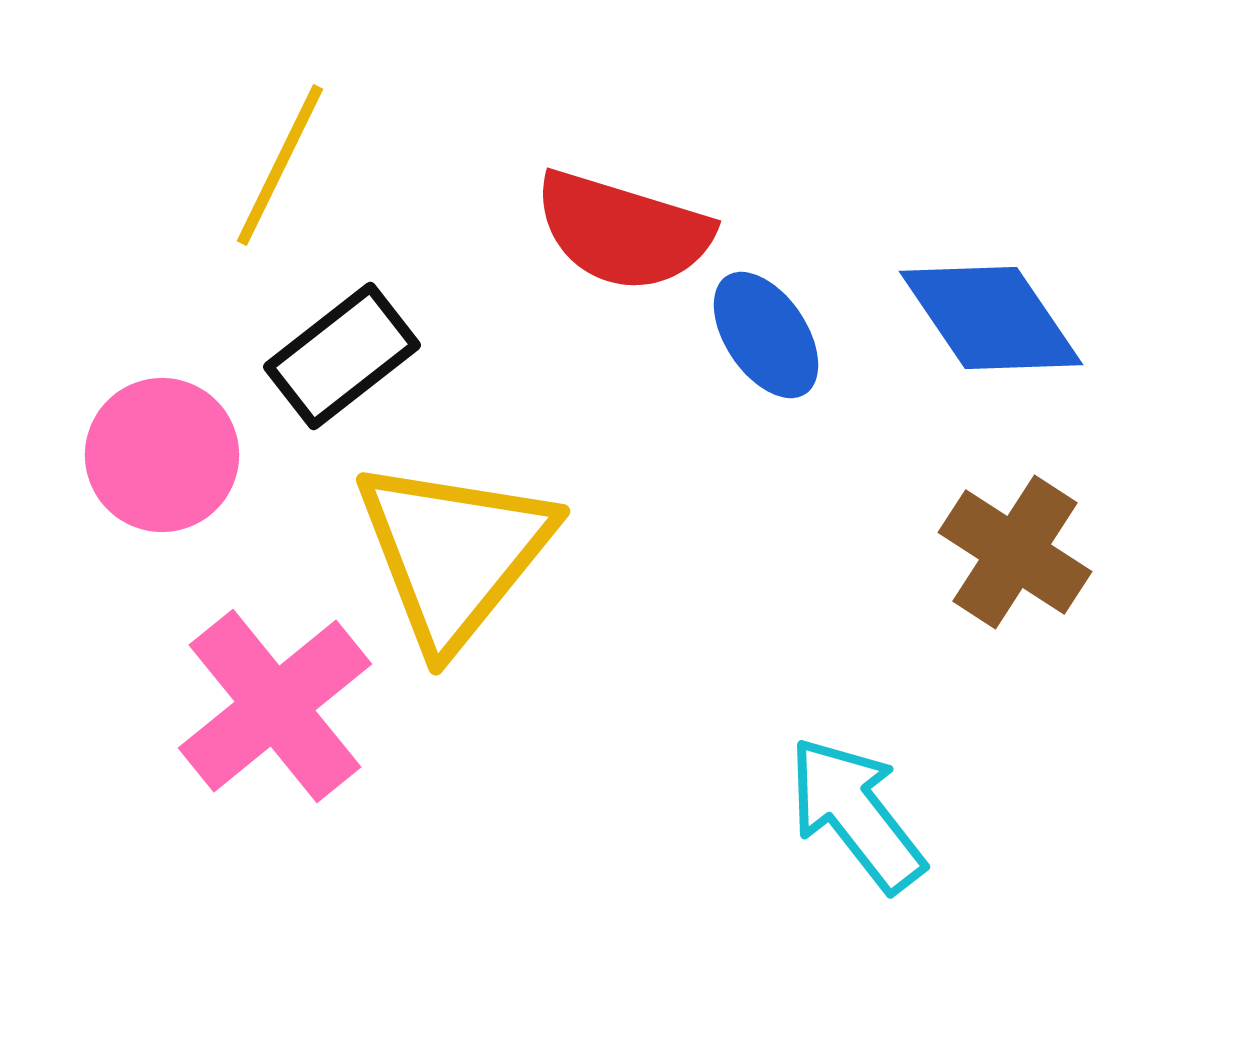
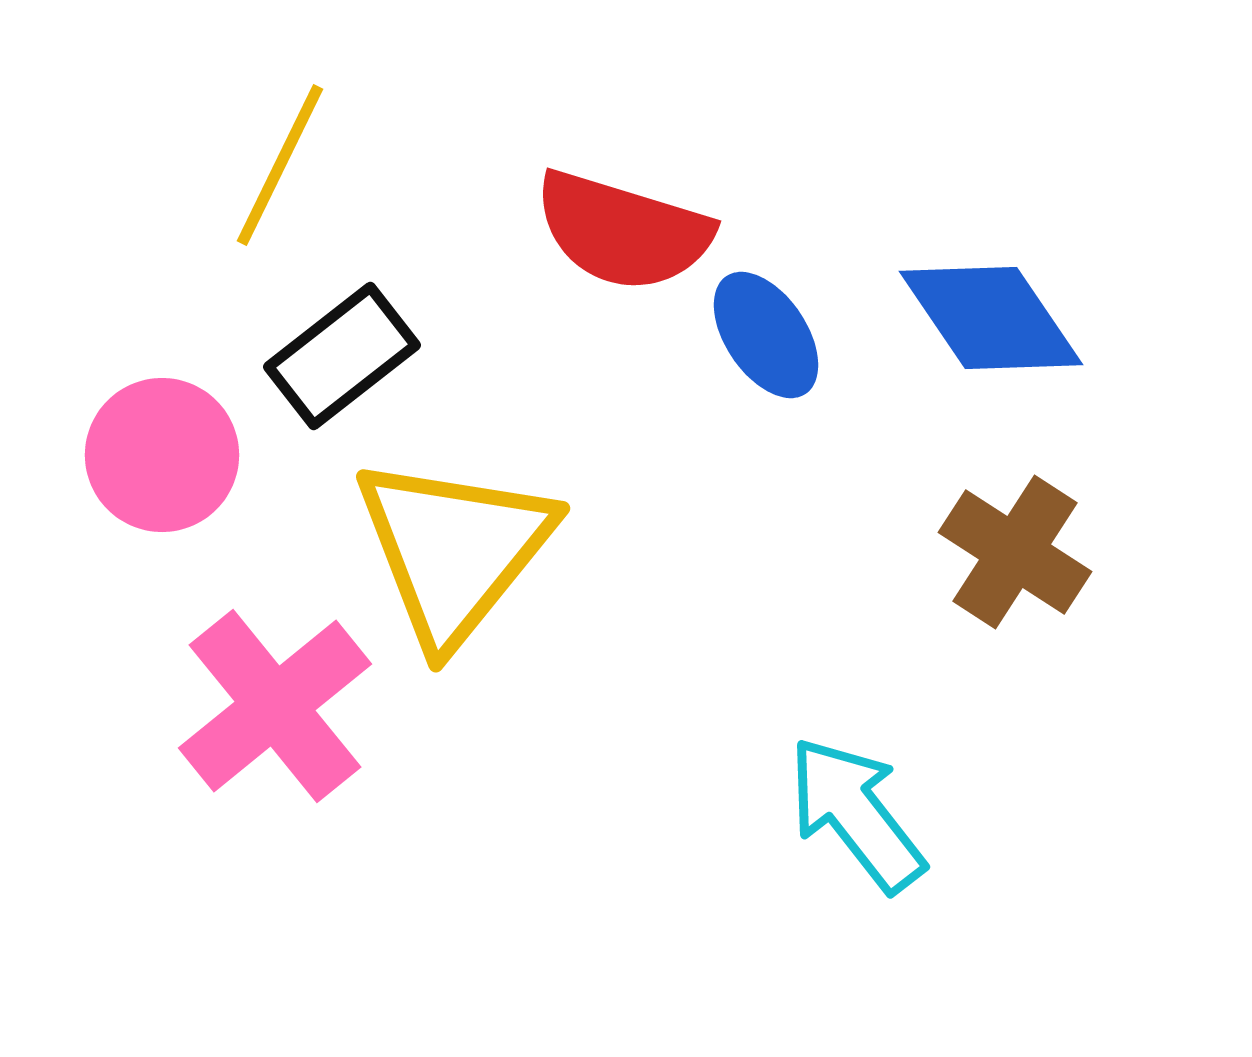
yellow triangle: moved 3 px up
